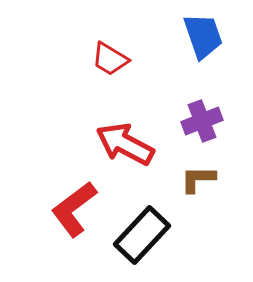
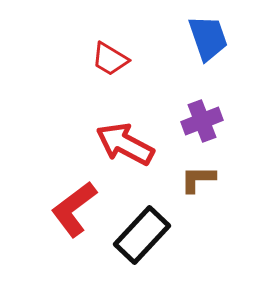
blue trapezoid: moved 5 px right, 2 px down
